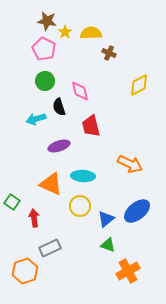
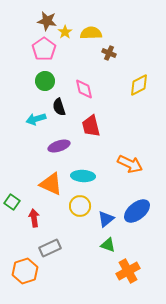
pink pentagon: rotated 10 degrees clockwise
pink diamond: moved 4 px right, 2 px up
